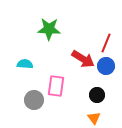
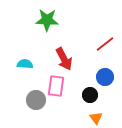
green star: moved 2 px left, 9 px up
red line: moved 1 px left, 1 px down; rotated 30 degrees clockwise
red arrow: moved 19 px left; rotated 30 degrees clockwise
blue circle: moved 1 px left, 11 px down
black circle: moved 7 px left
gray circle: moved 2 px right
orange triangle: moved 2 px right
